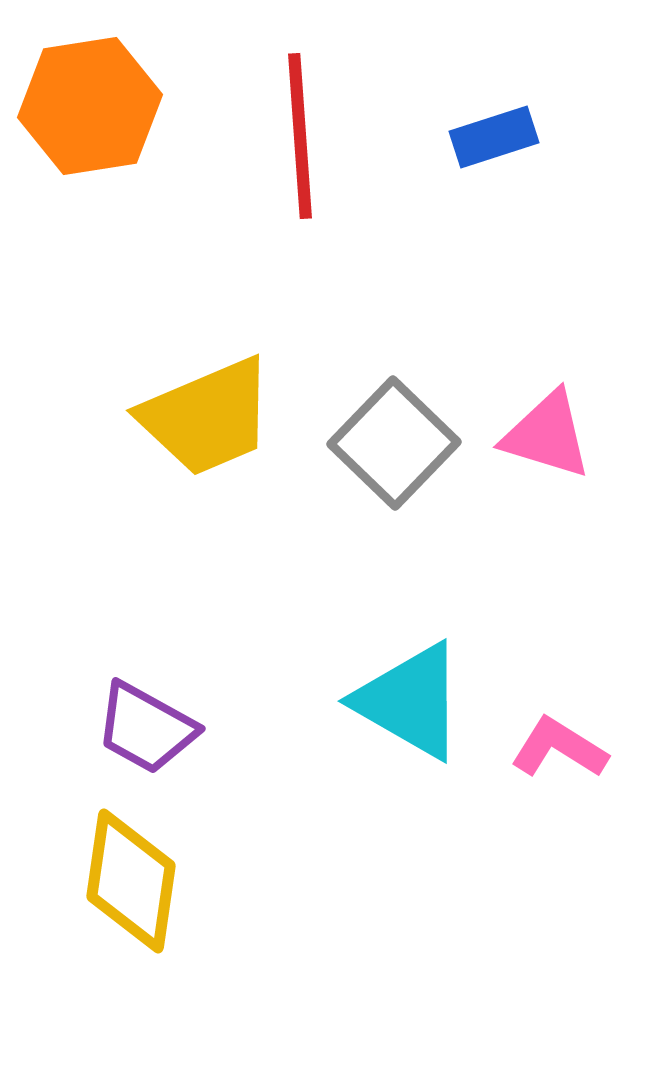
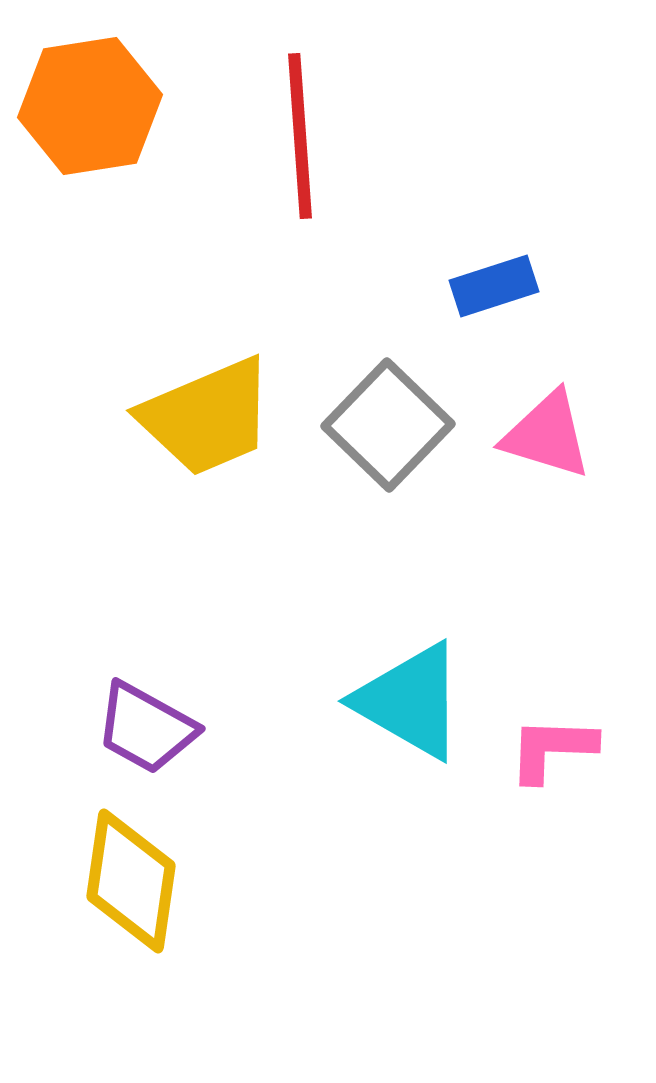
blue rectangle: moved 149 px down
gray square: moved 6 px left, 18 px up
pink L-shape: moved 7 px left, 1 px down; rotated 30 degrees counterclockwise
